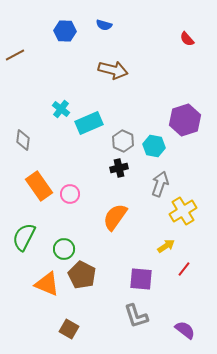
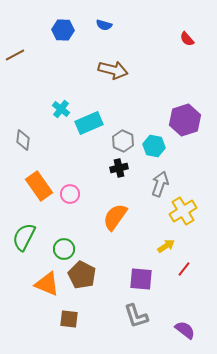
blue hexagon: moved 2 px left, 1 px up
brown square: moved 10 px up; rotated 24 degrees counterclockwise
